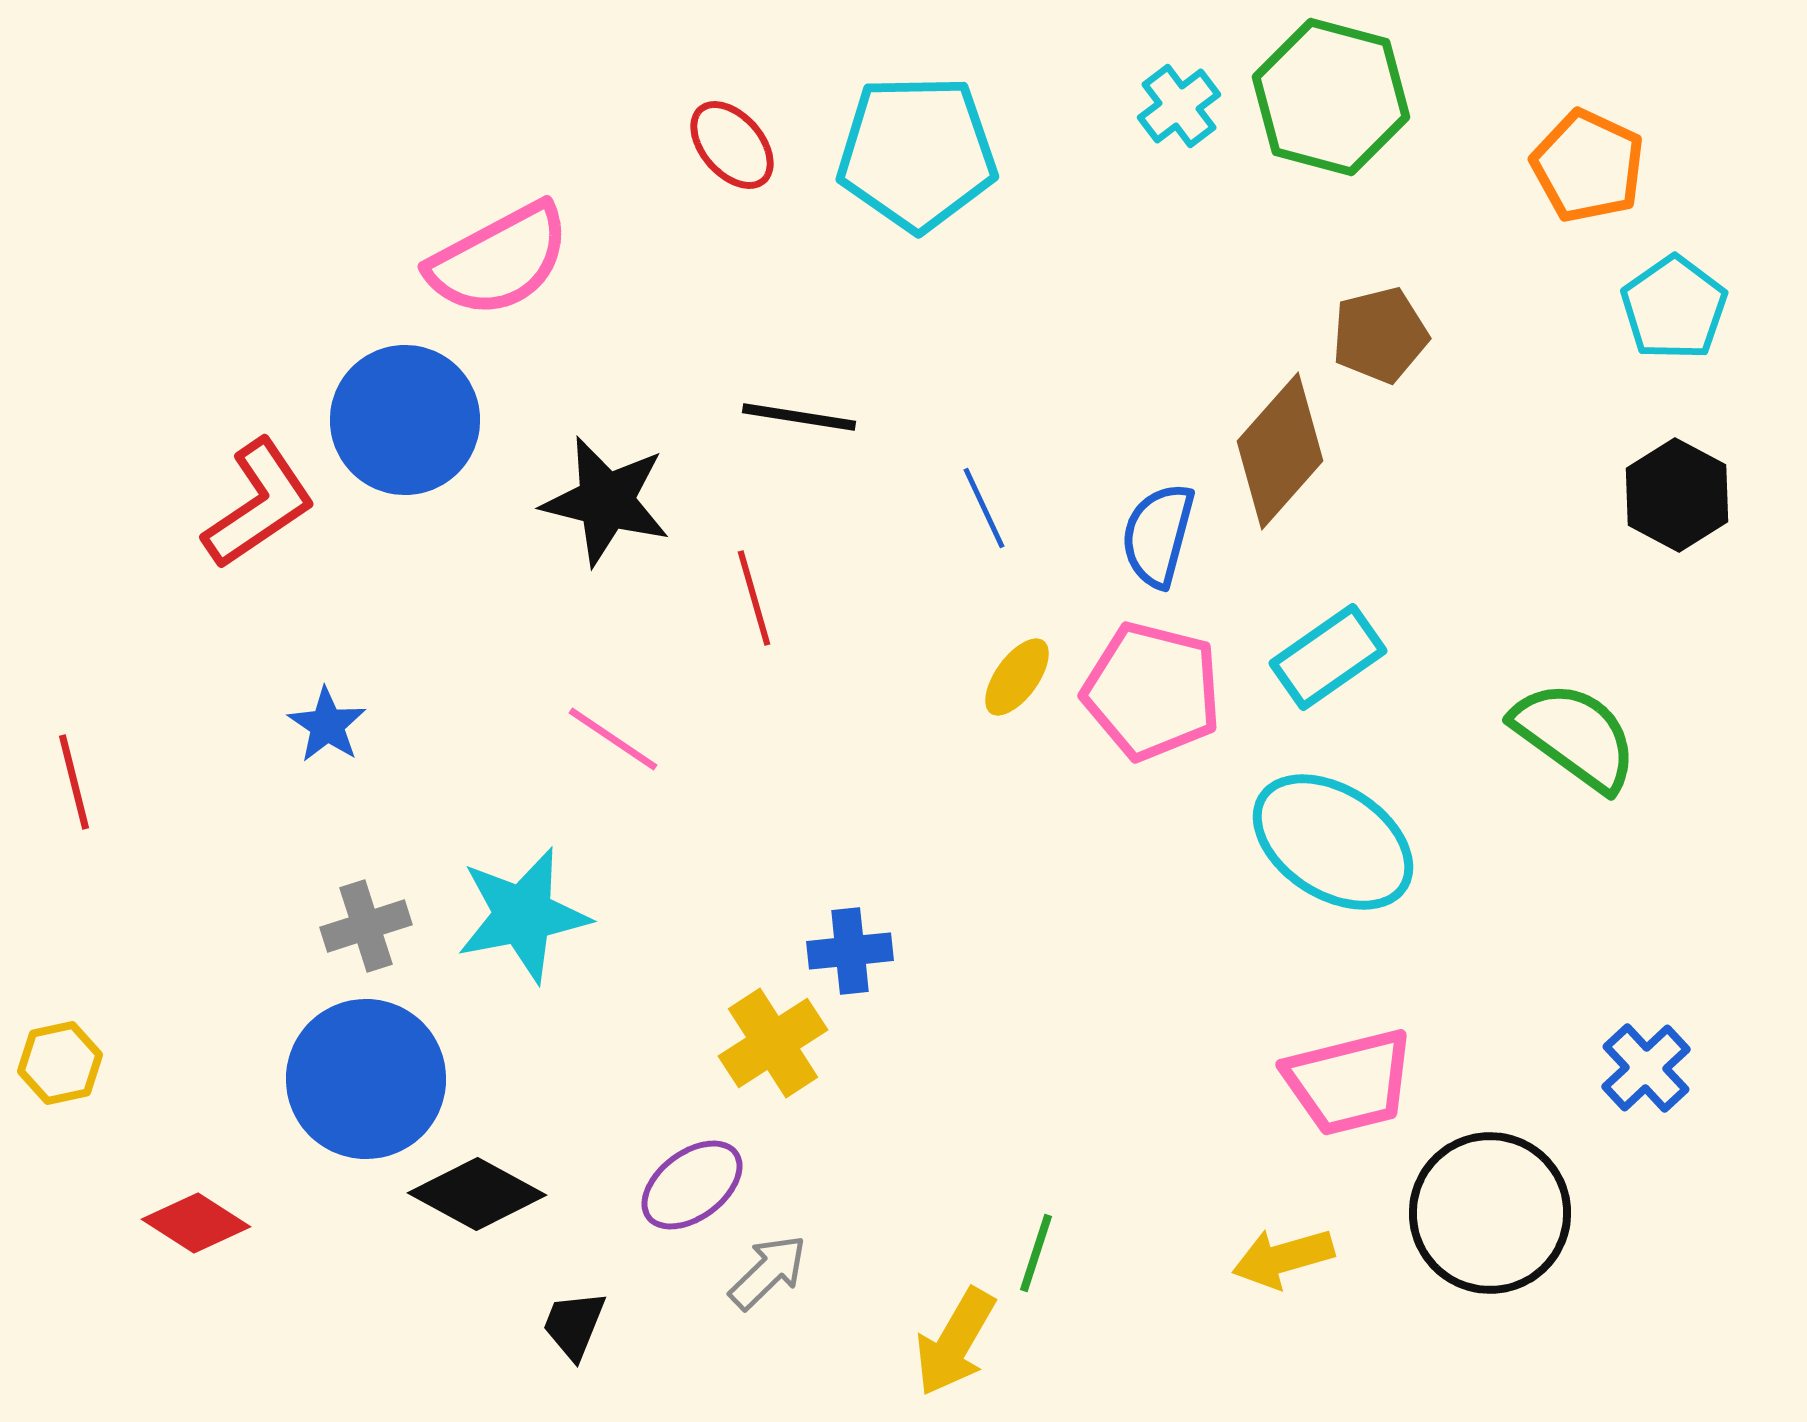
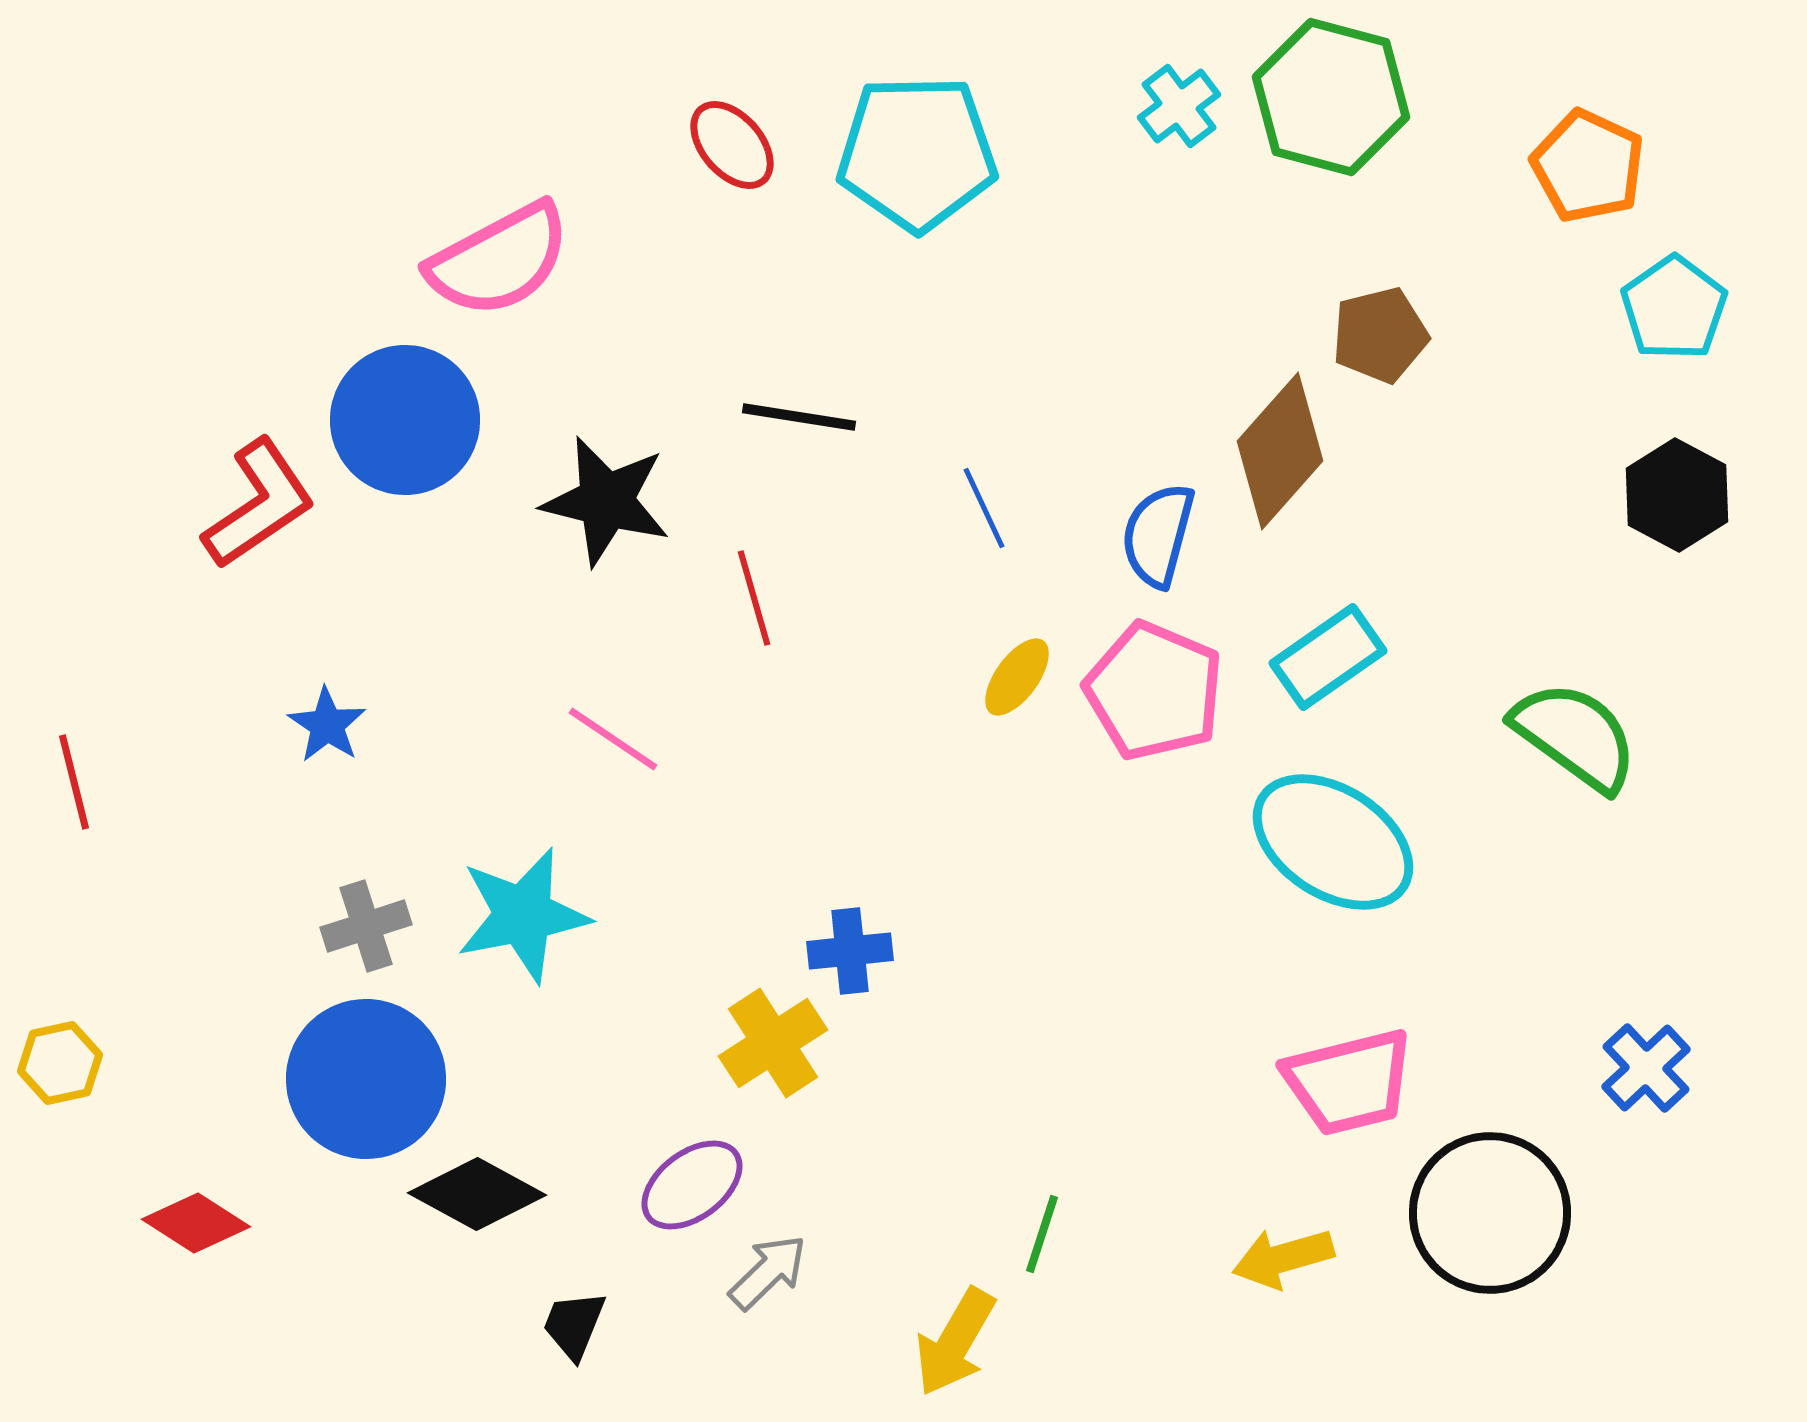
pink pentagon at (1152, 691): moved 2 px right; rotated 9 degrees clockwise
green line at (1036, 1253): moved 6 px right, 19 px up
